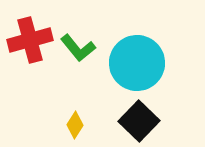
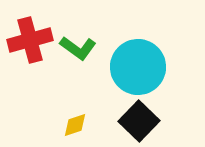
green L-shape: rotated 15 degrees counterclockwise
cyan circle: moved 1 px right, 4 px down
yellow diamond: rotated 40 degrees clockwise
